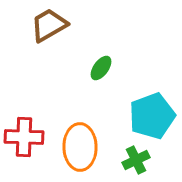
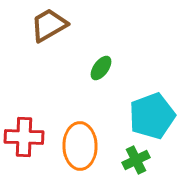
orange ellipse: moved 1 px up
